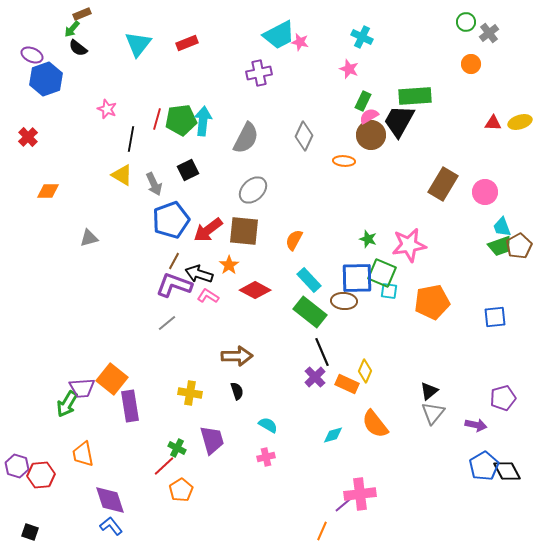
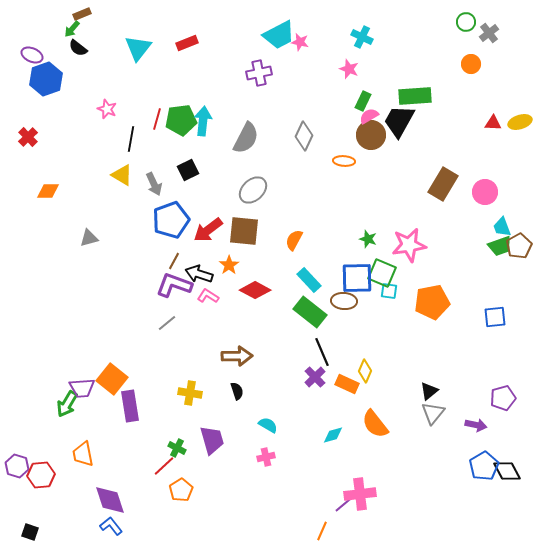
cyan triangle at (138, 44): moved 4 px down
